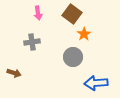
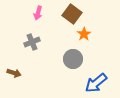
pink arrow: rotated 24 degrees clockwise
gray cross: rotated 14 degrees counterclockwise
gray circle: moved 2 px down
blue arrow: rotated 35 degrees counterclockwise
